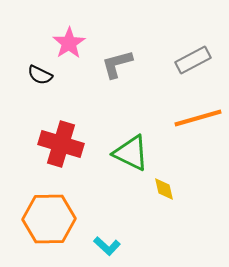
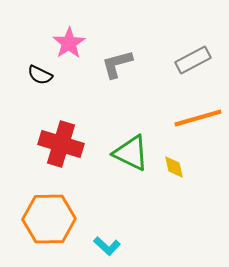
yellow diamond: moved 10 px right, 22 px up
